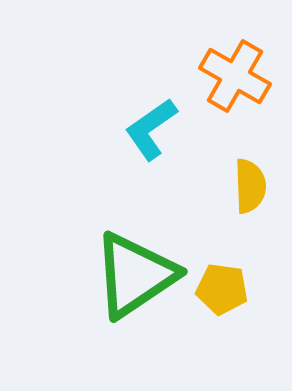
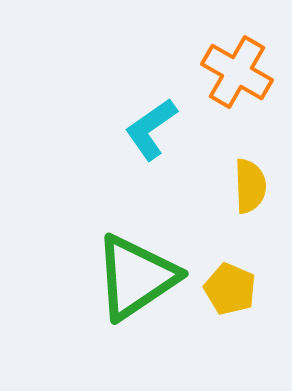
orange cross: moved 2 px right, 4 px up
green triangle: moved 1 px right, 2 px down
yellow pentagon: moved 8 px right; rotated 15 degrees clockwise
